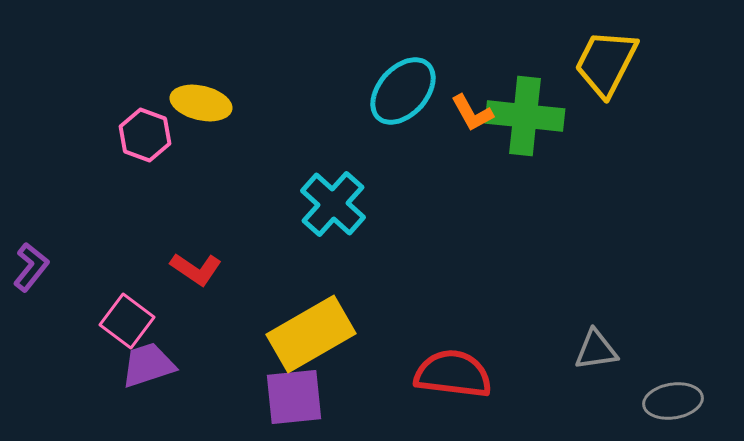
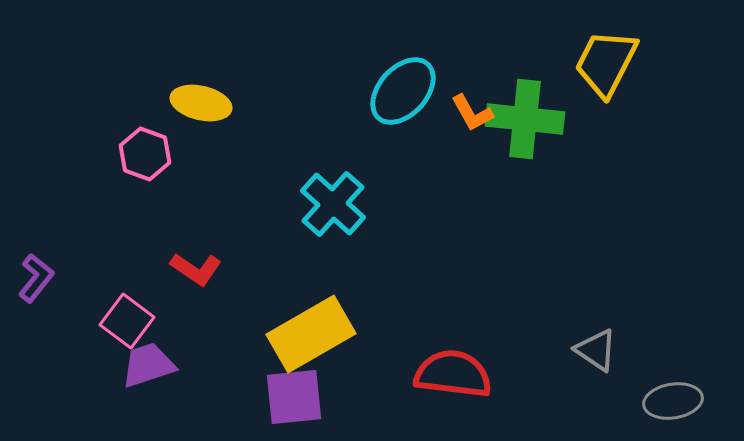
green cross: moved 3 px down
pink hexagon: moved 19 px down
purple L-shape: moved 5 px right, 11 px down
gray triangle: rotated 42 degrees clockwise
